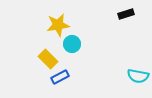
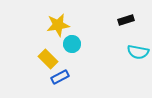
black rectangle: moved 6 px down
cyan semicircle: moved 24 px up
